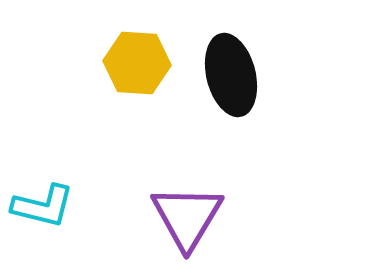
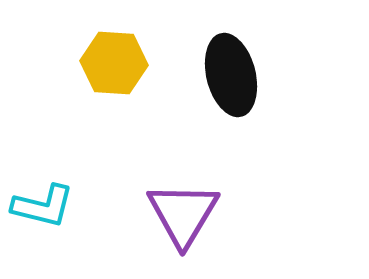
yellow hexagon: moved 23 px left
purple triangle: moved 4 px left, 3 px up
